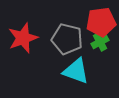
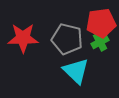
red pentagon: moved 1 px down
red star: rotated 20 degrees clockwise
cyan triangle: rotated 24 degrees clockwise
